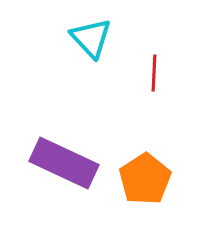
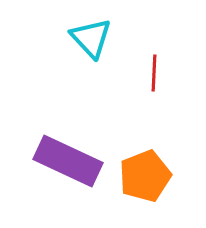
purple rectangle: moved 4 px right, 2 px up
orange pentagon: moved 3 px up; rotated 12 degrees clockwise
